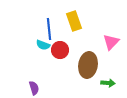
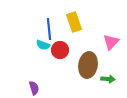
yellow rectangle: moved 1 px down
green arrow: moved 4 px up
